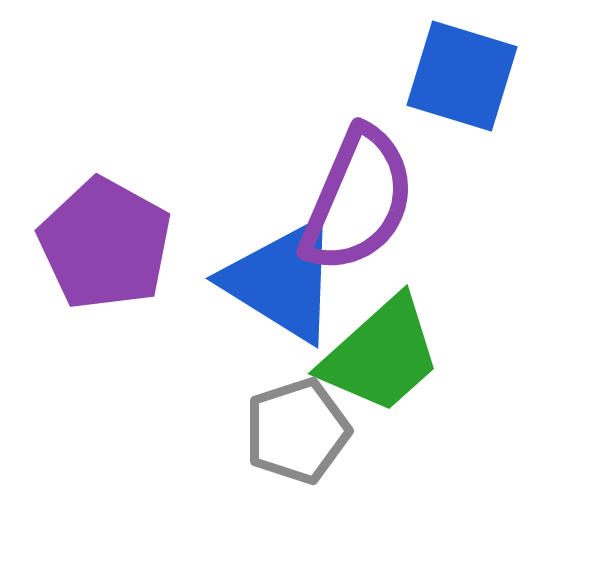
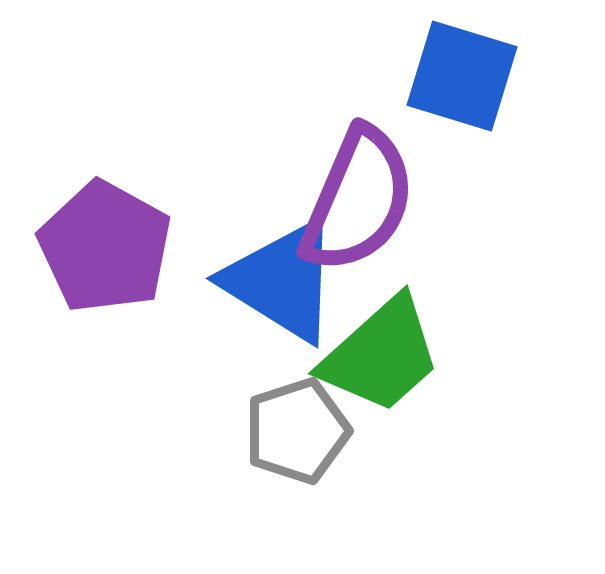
purple pentagon: moved 3 px down
